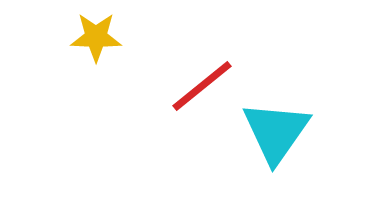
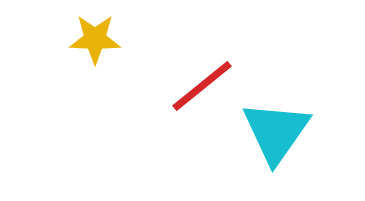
yellow star: moved 1 px left, 2 px down
